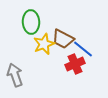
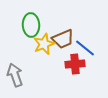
green ellipse: moved 3 px down
brown trapezoid: rotated 50 degrees counterclockwise
blue line: moved 2 px right, 1 px up
red cross: rotated 18 degrees clockwise
